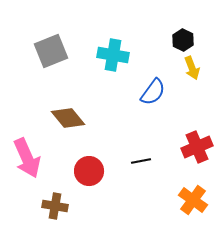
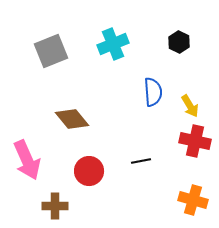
black hexagon: moved 4 px left, 2 px down
cyan cross: moved 11 px up; rotated 32 degrees counterclockwise
yellow arrow: moved 2 px left, 38 px down; rotated 10 degrees counterclockwise
blue semicircle: rotated 40 degrees counterclockwise
brown diamond: moved 4 px right, 1 px down
red cross: moved 2 px left, 6 px up; rotated 36 degrees clockwise
pink arrow: moved 2 px down
orange cross: rotated 20 degrees counterclockwise
brown cross: rotated 10 degrees counterclockwise
